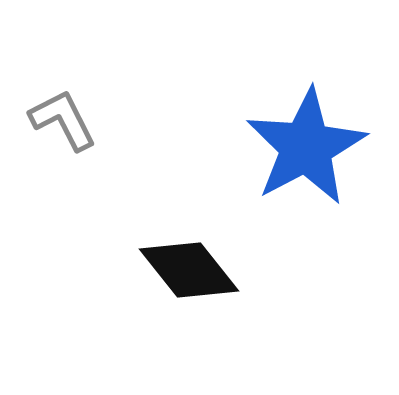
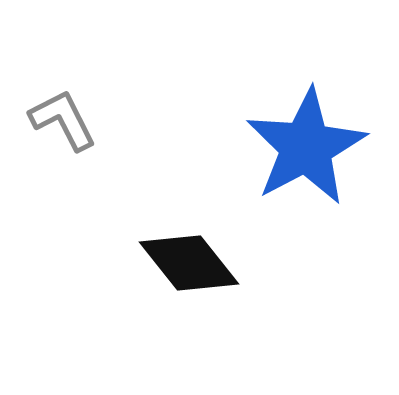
black diamond: moved 7 px up
